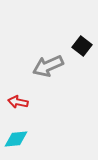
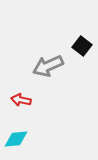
red arrow: moved 3 px right, 2 px up
